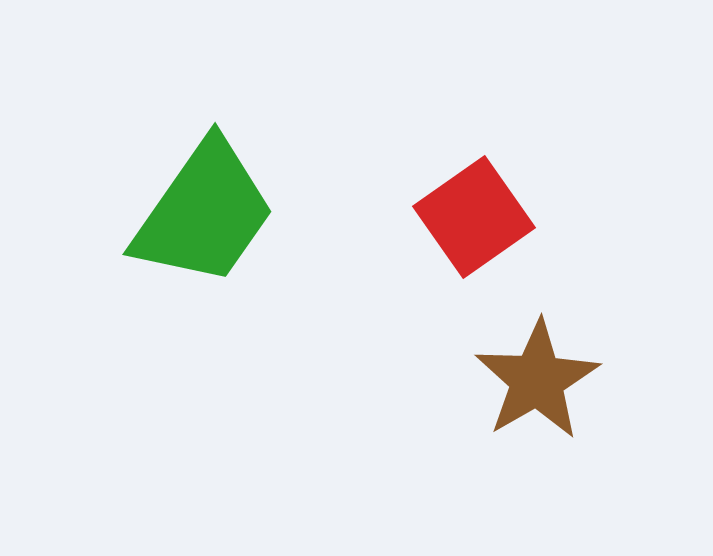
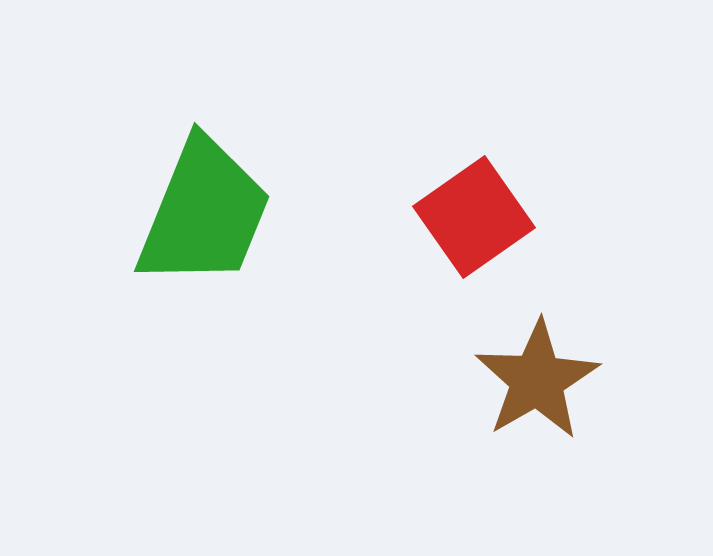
green trapezoid: rotated 13 degrees counterclockwise
